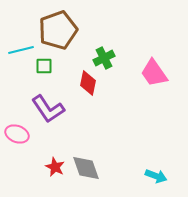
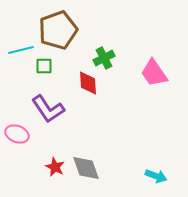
red diamond: rotated 15 degrees counterclockwise
